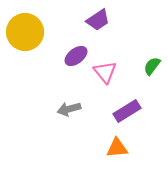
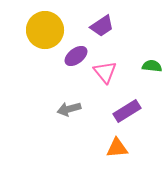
purple trapezoid: moved 4 px right, 6 px down
yellow circle: moved 20 px right, 2 px up
green semicircle: rotated 60 degrees clockwise
